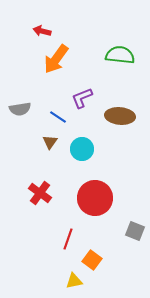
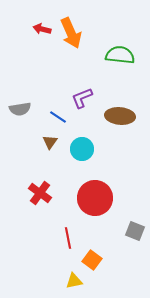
red arrow: moved 2 px up
orange arrow: moved 15 px right, 26 px up; rotated 60 degrees counterclockwise
red line: moved 1 px up; rotated 30 degrees counterclockwise
